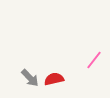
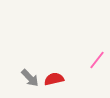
pink line: moved 3 px right
